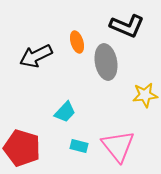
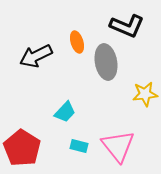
yellow star: moved 1 px up
red pentagon: rotated 15 degrees clockwise
